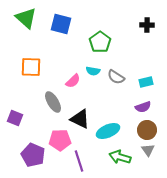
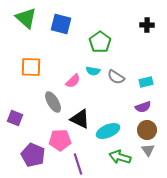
purple line: moved 1 px left, 3 px down
